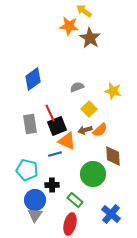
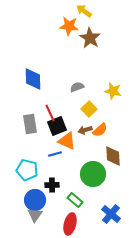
blue diamond: rotated 55 degrees counterclockwise
